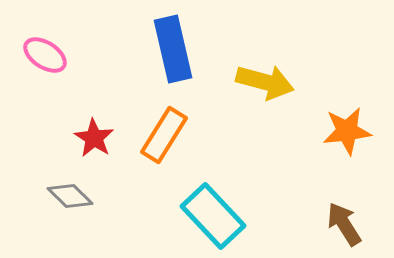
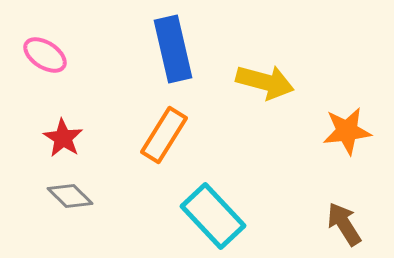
red star: moved 31 px left
